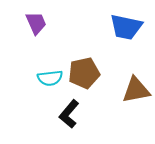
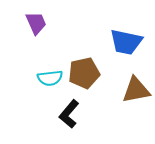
blue trapezoid: moved 15 px down
